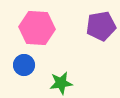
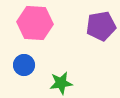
pink hexagon: moved 2 px left, 5 px up
